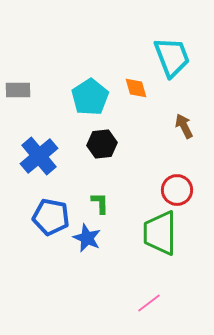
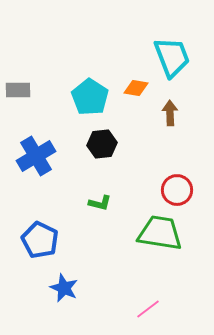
orange diamond: rotated 65 degrees counterclockwise
cyan pentagon: rotated 6 degrees counterclockwise
brown arrow: moved 14 px left, 13 px up; rotated 25 degrees clockwise
blue cross: moved 3 px left; rotated 9 degrees clockwise
green L-shape: rotated 105 degrees clockwise
blue pentagon: moved 11 px left, 23 px down; rotated 15 degrees clockwise
green trapezoid: rotated 99 degrees clockwise
blue star: moved 23 px left, 50 px down
pink line: moved 1 px left, 6 px down
